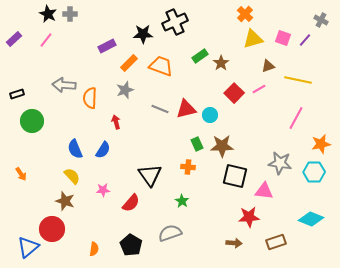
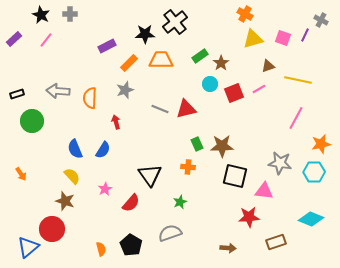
black star at (48, 14): moved 7 px left, 1 px down
orange cross at (245, 14): rotated 14 degrees counterclockwise
black cross at (175, 22): rotated 15 degrees counterclockwise
black star at (143, 34): moved 2 px right
purple line at (305, 40): moved 5 px up; rotated 16 degrees counterclockwise
orange trapezoid at (161, 66): moved 6 px up; rotated 20 degrees counterclockwise
gray arrow at (64, 85): moved 6 px left, 6 px down
red square at (234, 93): rotated 24 degrees clockwise
cyan circle at (210, 115): moved 31 px up
pink star at (103, 190): moved 2 px right, 1 px up; rotated 24 degrees counterclockwise
green star at (182, 201): moved 2 px left, 1 px down; rotated 16 degrees clockwise
brown arrow at (234, 243): moved 6 px left, 5 px down
orange semicircle at (94, 249): moved 7 px right; rotated 24 degrees counterclockwise
